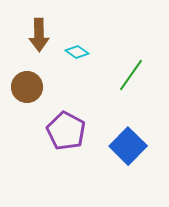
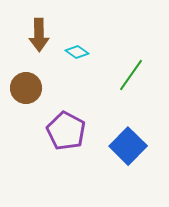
brown circle: moved 1 px left, 1 px down
